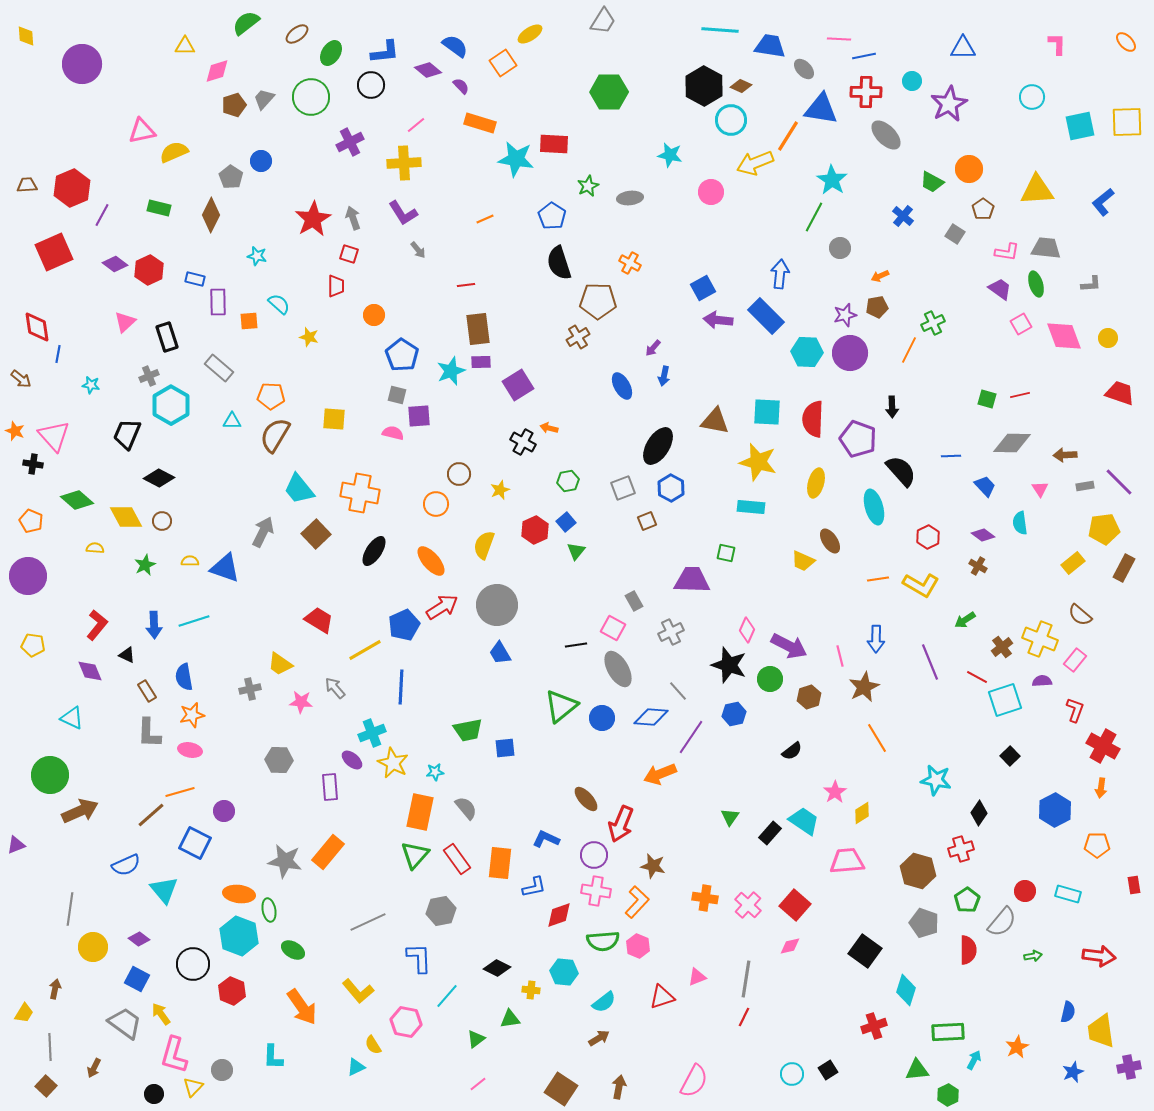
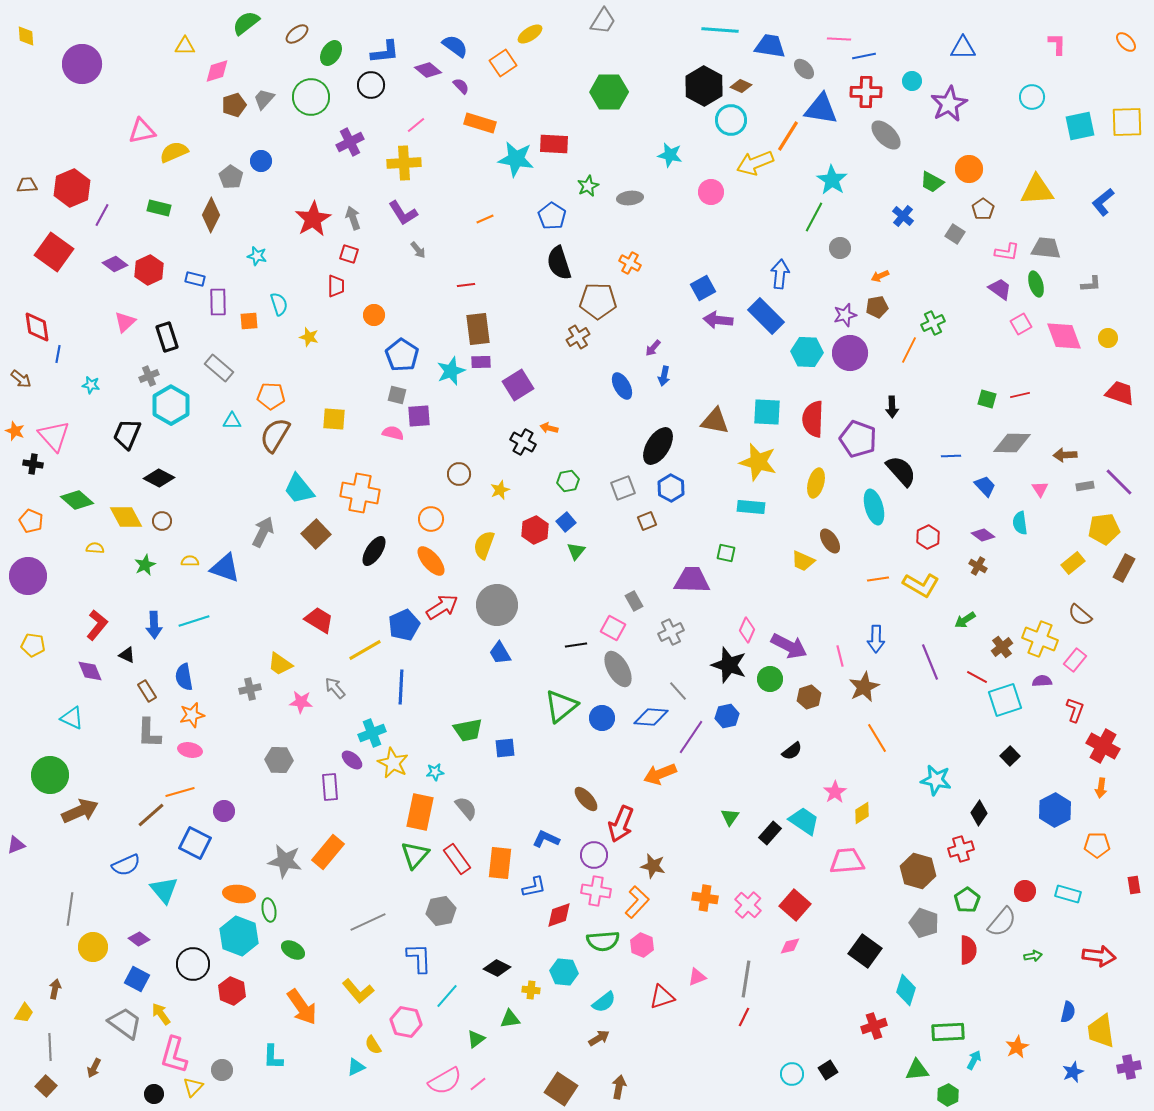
red square at (54, 252): rotated 30 degrees counterclockwise
cyan semicircle at (279, 304): rotated 30 degrees clockwise
orange circle at (436, 504): moved 5 px left, 15 px down
blue hexagon at (734, 714): moved 7 px left, 2 px down
pink hexagon at (638, 946): moved 4 px right, 1 px up
pink semicircle at (694, 1081): moved 249 px left; rotated 32 degrees clockwise
